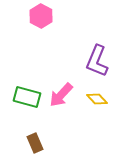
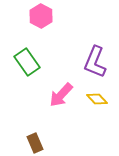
purple L-shape: moved 2 px left, 1 px down
green rectangle: moved 35 px up; rotated 40 degrees clockwise
